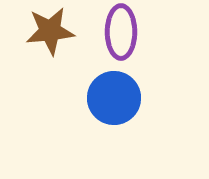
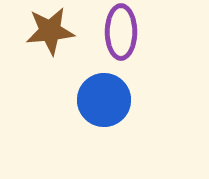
blue circle: moved 10 px left, 2 px down
